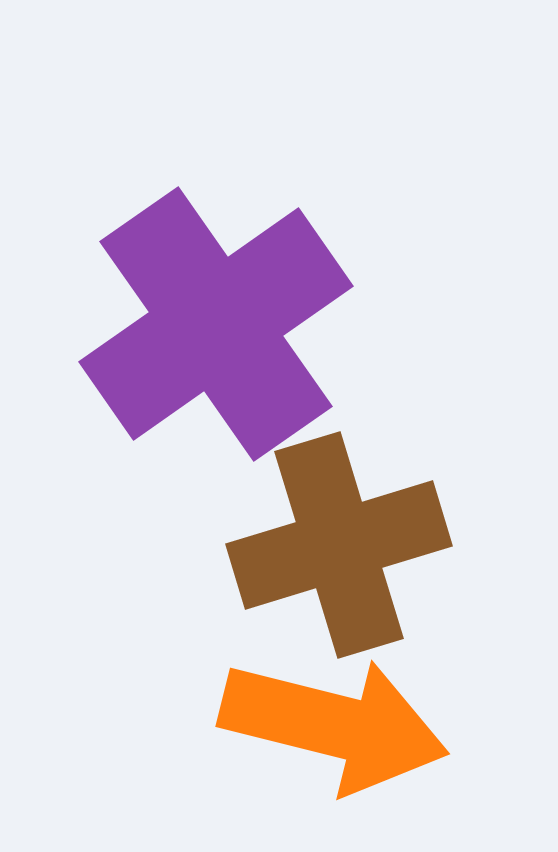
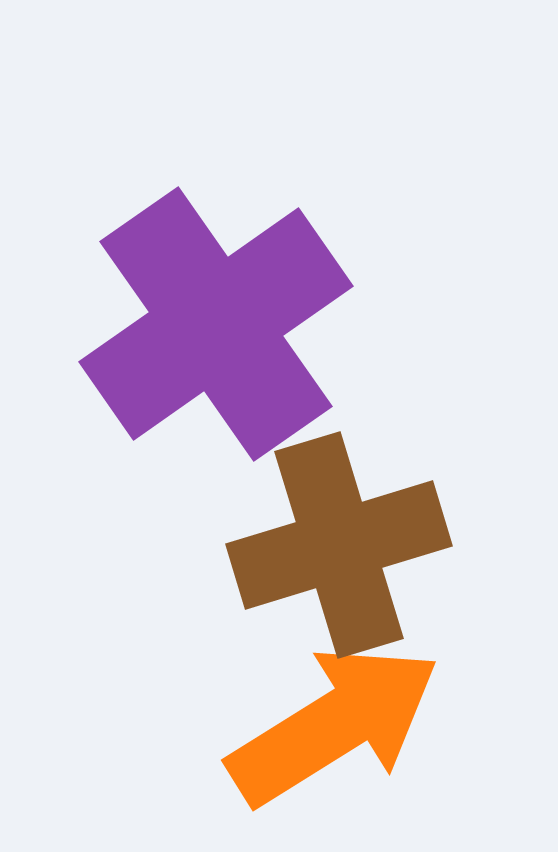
orange arrow: rotated 46 degrees counterclockwise
